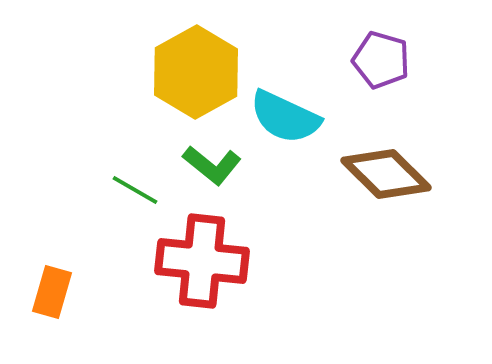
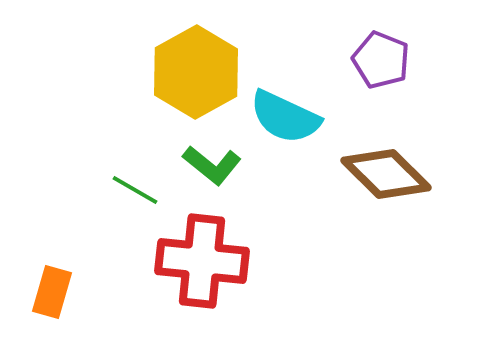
purple pentagon: rotated 6 degrees clockwise
